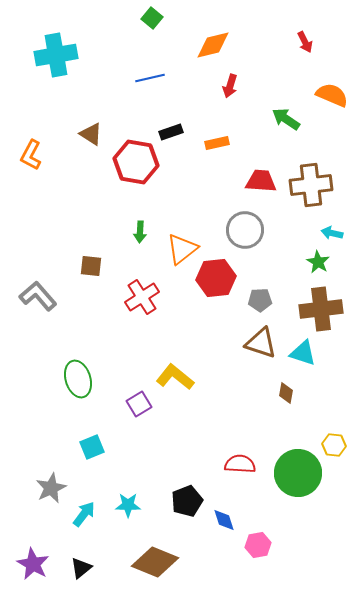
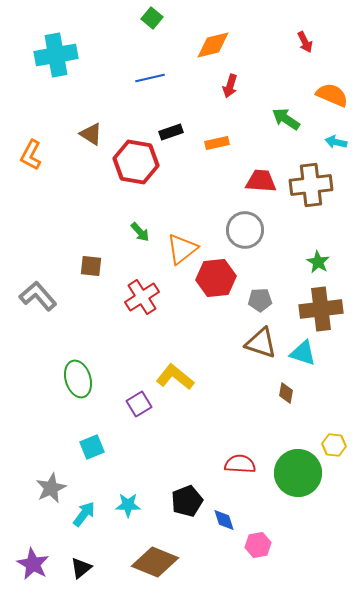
green arrow at (140, 232): rotated 45 degrees counterclockwise
cyan arrow at (332, 233): moved 4 px right, 91 px up
